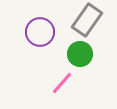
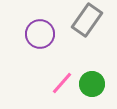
purple circle: moved 2 px down
green circle: moved 12 px right, 30 px down
